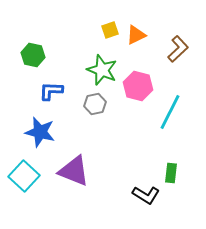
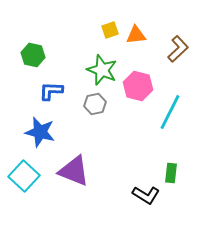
orange triangle: rotated 20 degrees clockwise
